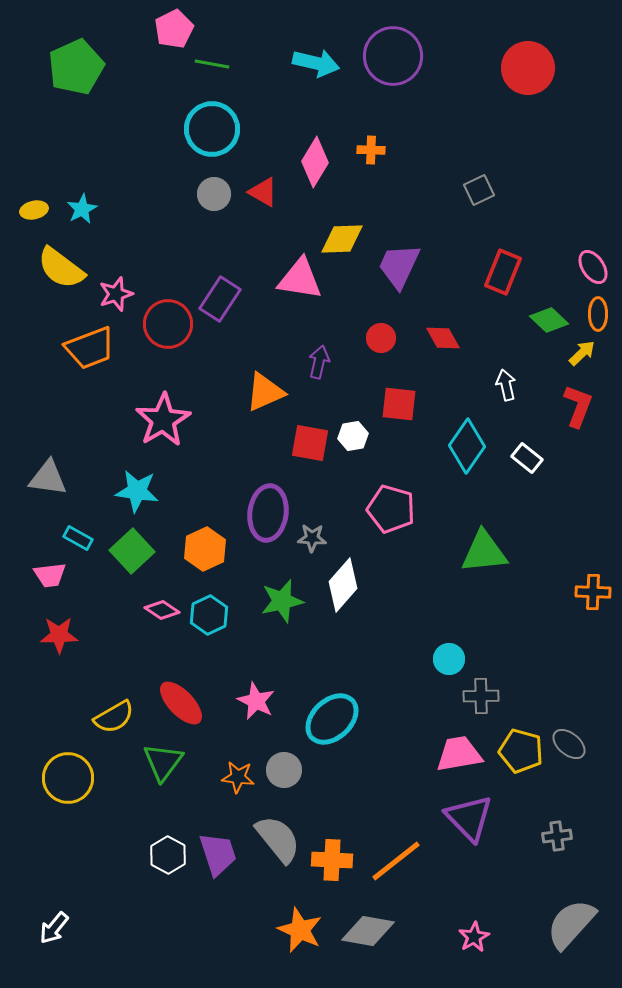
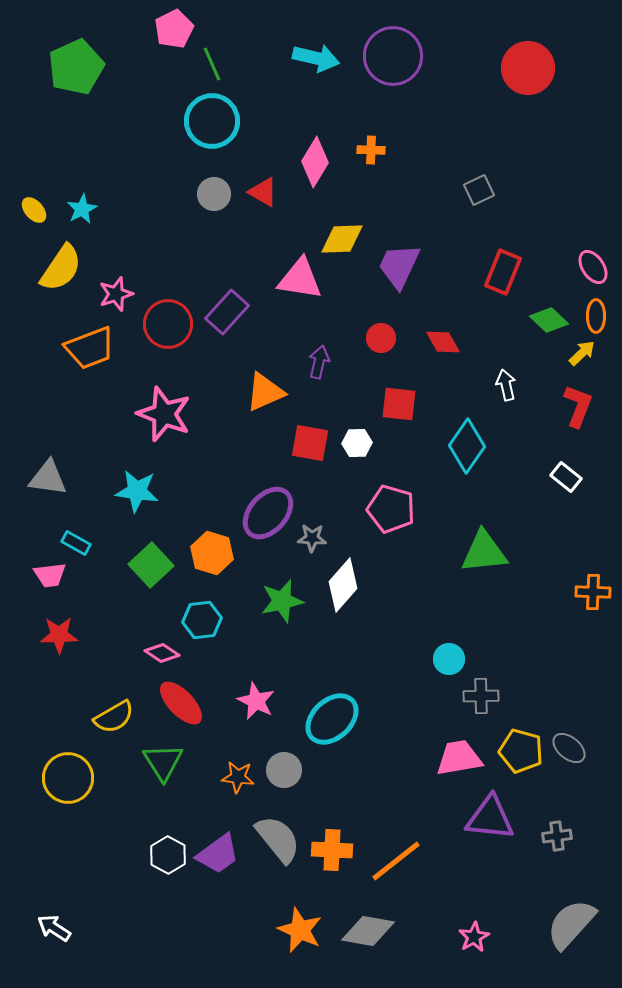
cyan arrow at (316, 63): moved 5 px up
green line at (212, 64): rotated 56 degrees clockwise
cyan circle at (212, 129): moved 8 px up
yellow ellipse at (34, 210): rotated 60 degrees clockwise
yellow semicircle at (61, 268): rotated 93 degrees counterclockwise
purple rectangle at (220, 299): moved 7 px right, 13 px down; rotated 9 degrees clockwise
orange ellipse at (598, 314): moved 2 px left, 2 px down
red diamond at (443, 338): moved 4 px down
pink star at (163, 420): moved 1 px right, 6 px up; rotated 20 degrees counterclockwise
white hexagon at (353, 436): moved 4 px right, 7 px down; rotated 8 degrees clockwise
white rectangle at (527, 458): moved 39 px right, 19 px down
purple ellipse at (268, 513): rotated 34 degrees clockwise
cyan rectangle at (78, 538): moved 2 px left, 5 px down
orange hexagon at (205, 549): moved 7 px right, 4 px down; rotated 18 degrees counterclockwise
green square at (132, 551): moved 19 px right, 14 px down
pink diamond at (162, 610): moved 43 px down
cyan hexagon at (209, 615): moved 7 px left, 5 px down; rotated 18 degrees clockwise
gray ellipse at (569, 744): moved 4 px down
pink trapezoid at (459, 754): moved 4 px down
green triangle at (163, 762): rotated 9 degrees counterclockwise
purple triangle at (469, 818): moved 21 px right; rotated 40 degrees counterclockwise
purple trapezoid at (218, 854): rotated 72 degrees clockwise
orange cross at (332, 860): moved 10 px up
white arrow at (54, 928): rotated 84 degrees clockwise
